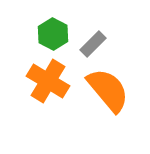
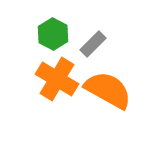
orange cross: moved 9 px right, 2 px up
orange semicircle: rotated 21 degrees counterclockwise
